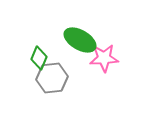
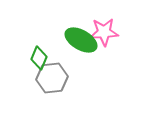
green ellipse: moved 1 px right
pink star: moved 26 px up
